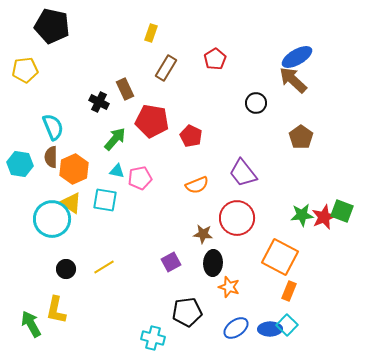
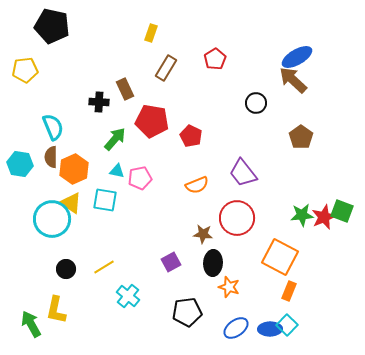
black cross at (99, 102): rotated 24 degrees counterclockwise
cyan cross at (153, 338): moved 25 px left, 42 px up; rotated 25 degrees clockwise
